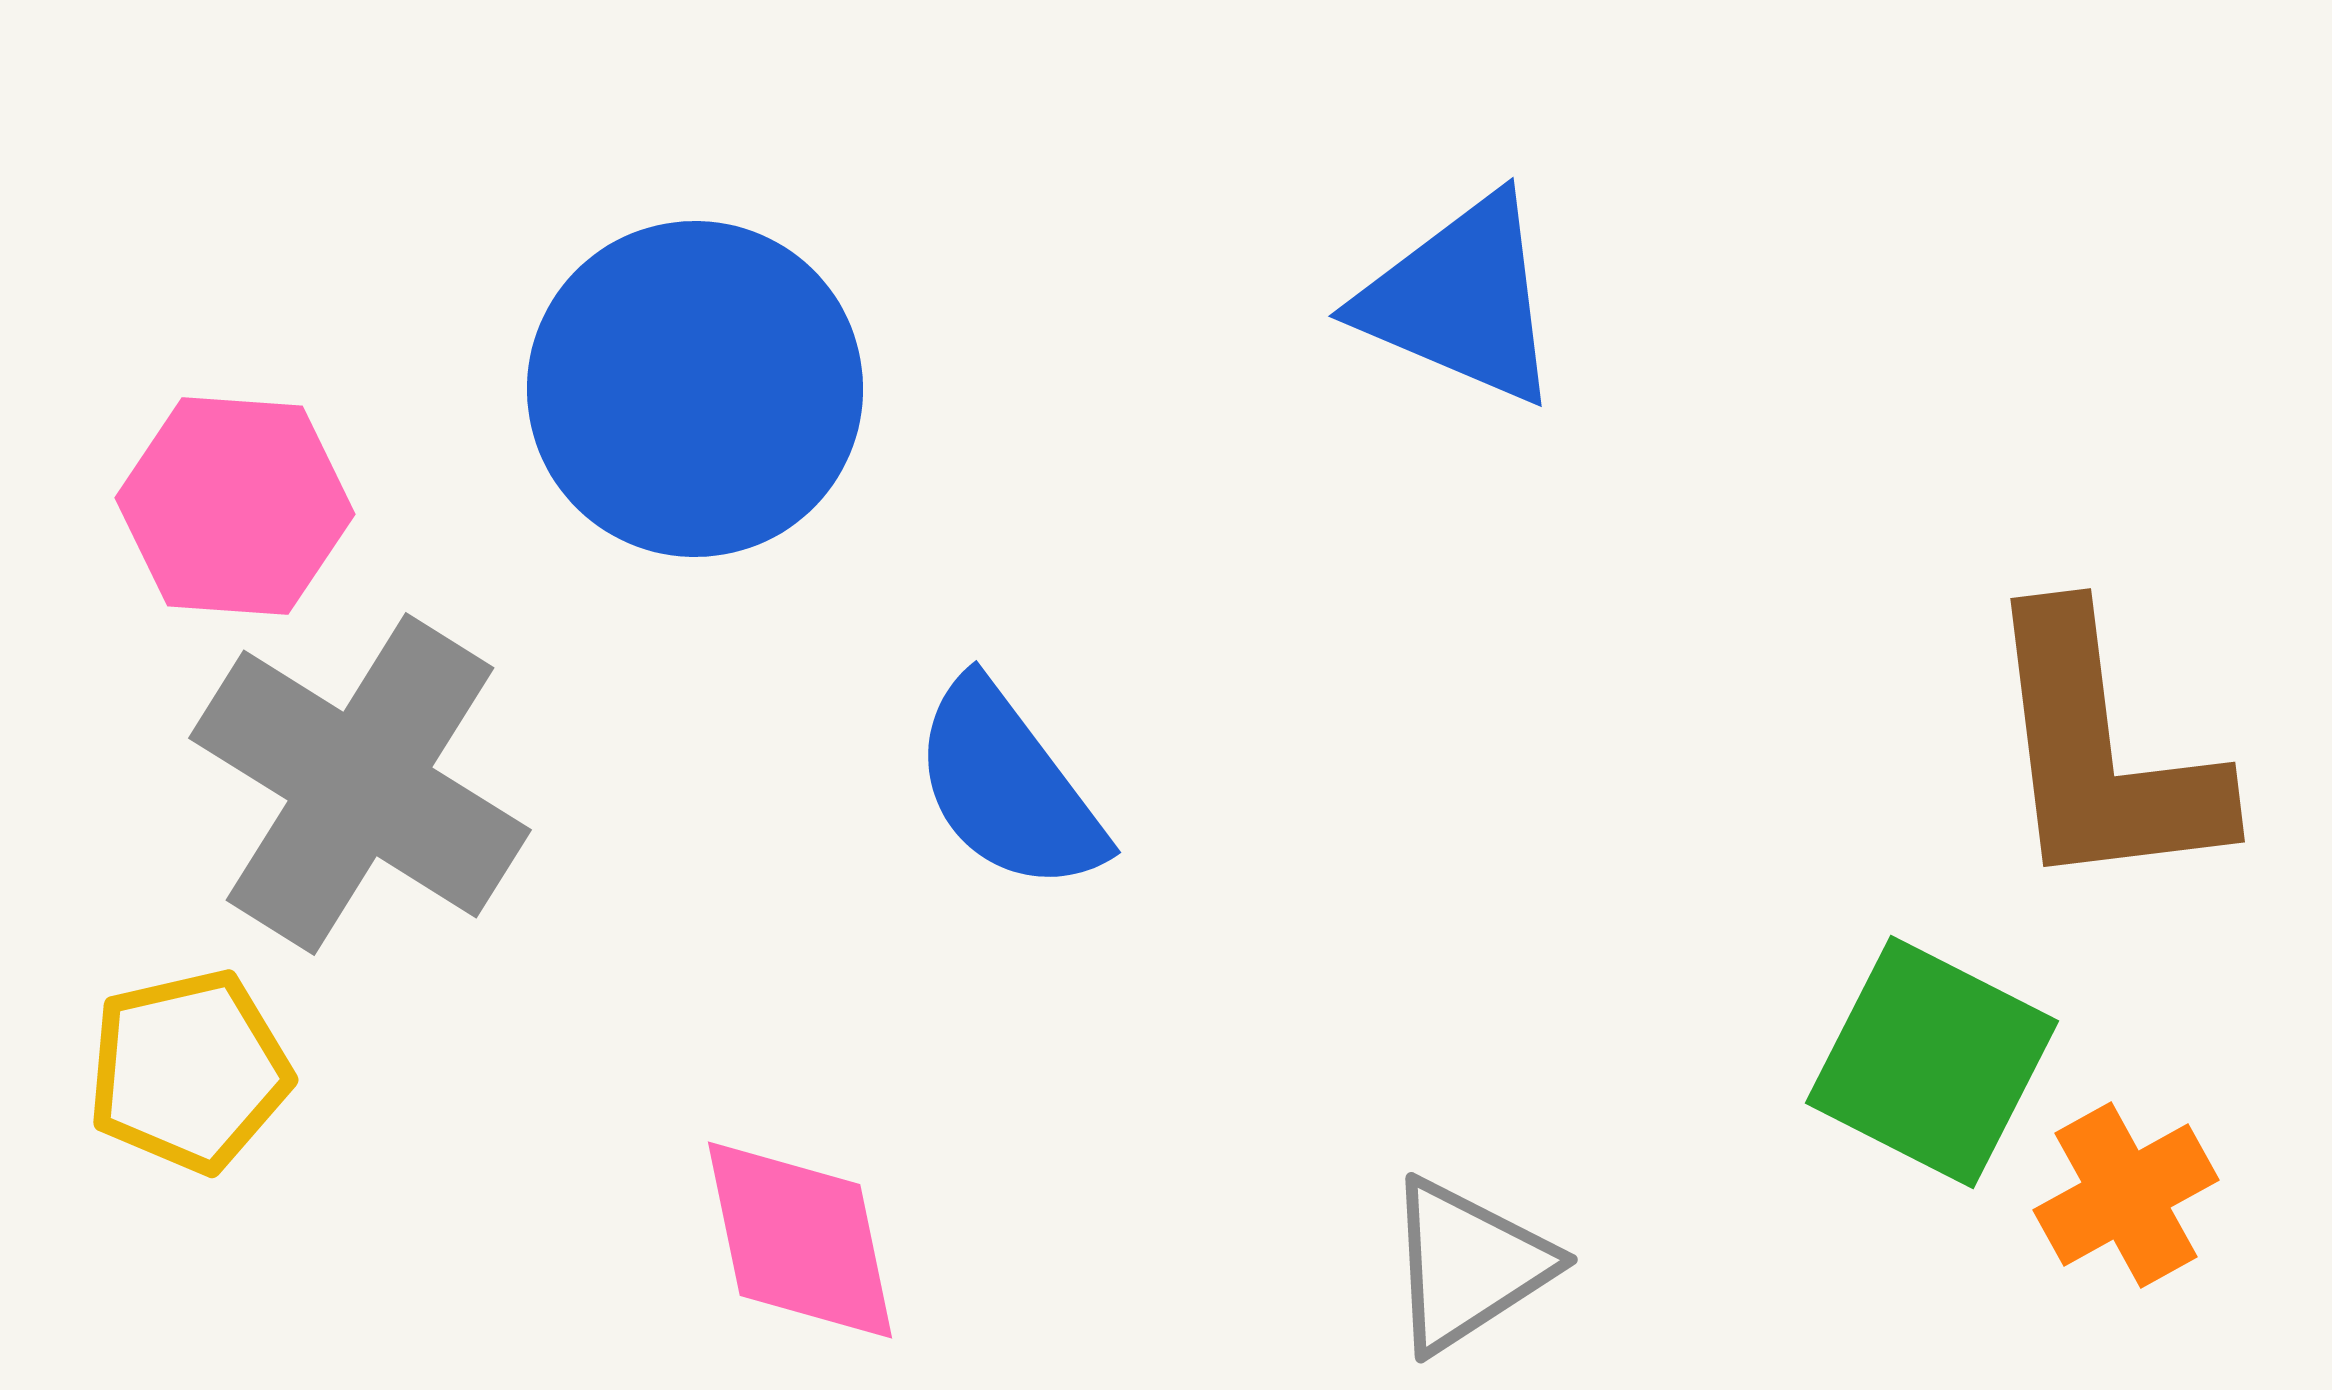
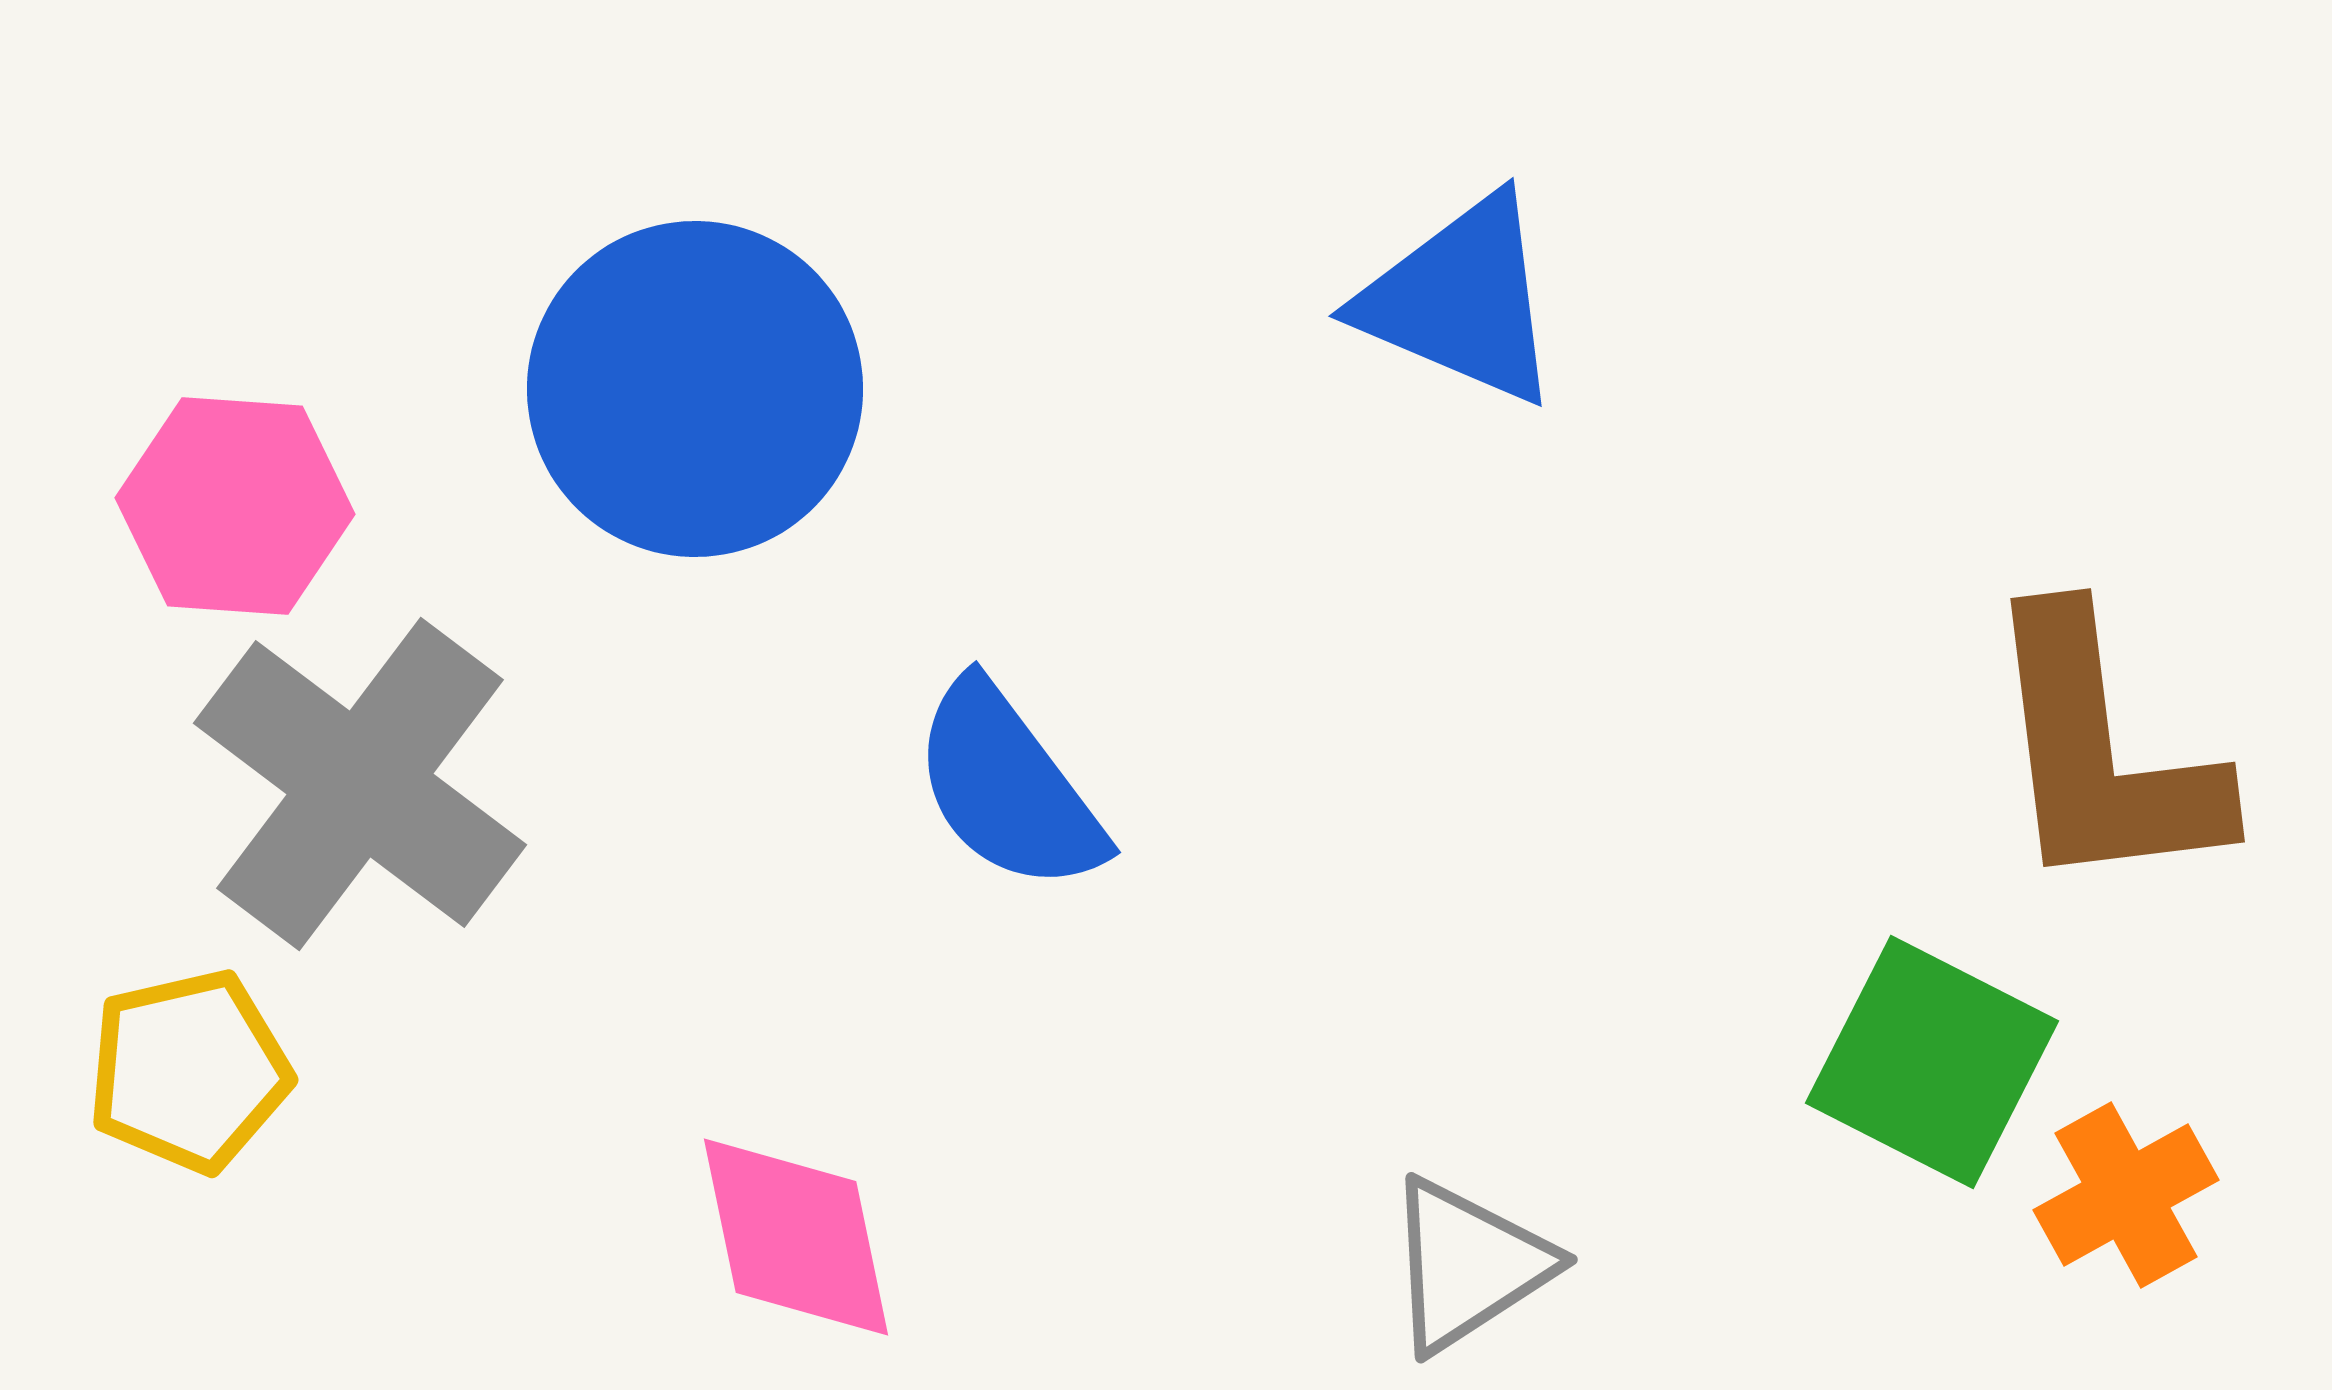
gray cross: rotated 5 degrees clockwise
pink diamond: moved 4 px left, 3 px up
